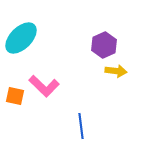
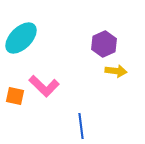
purple hexagon: moved 1 px up
